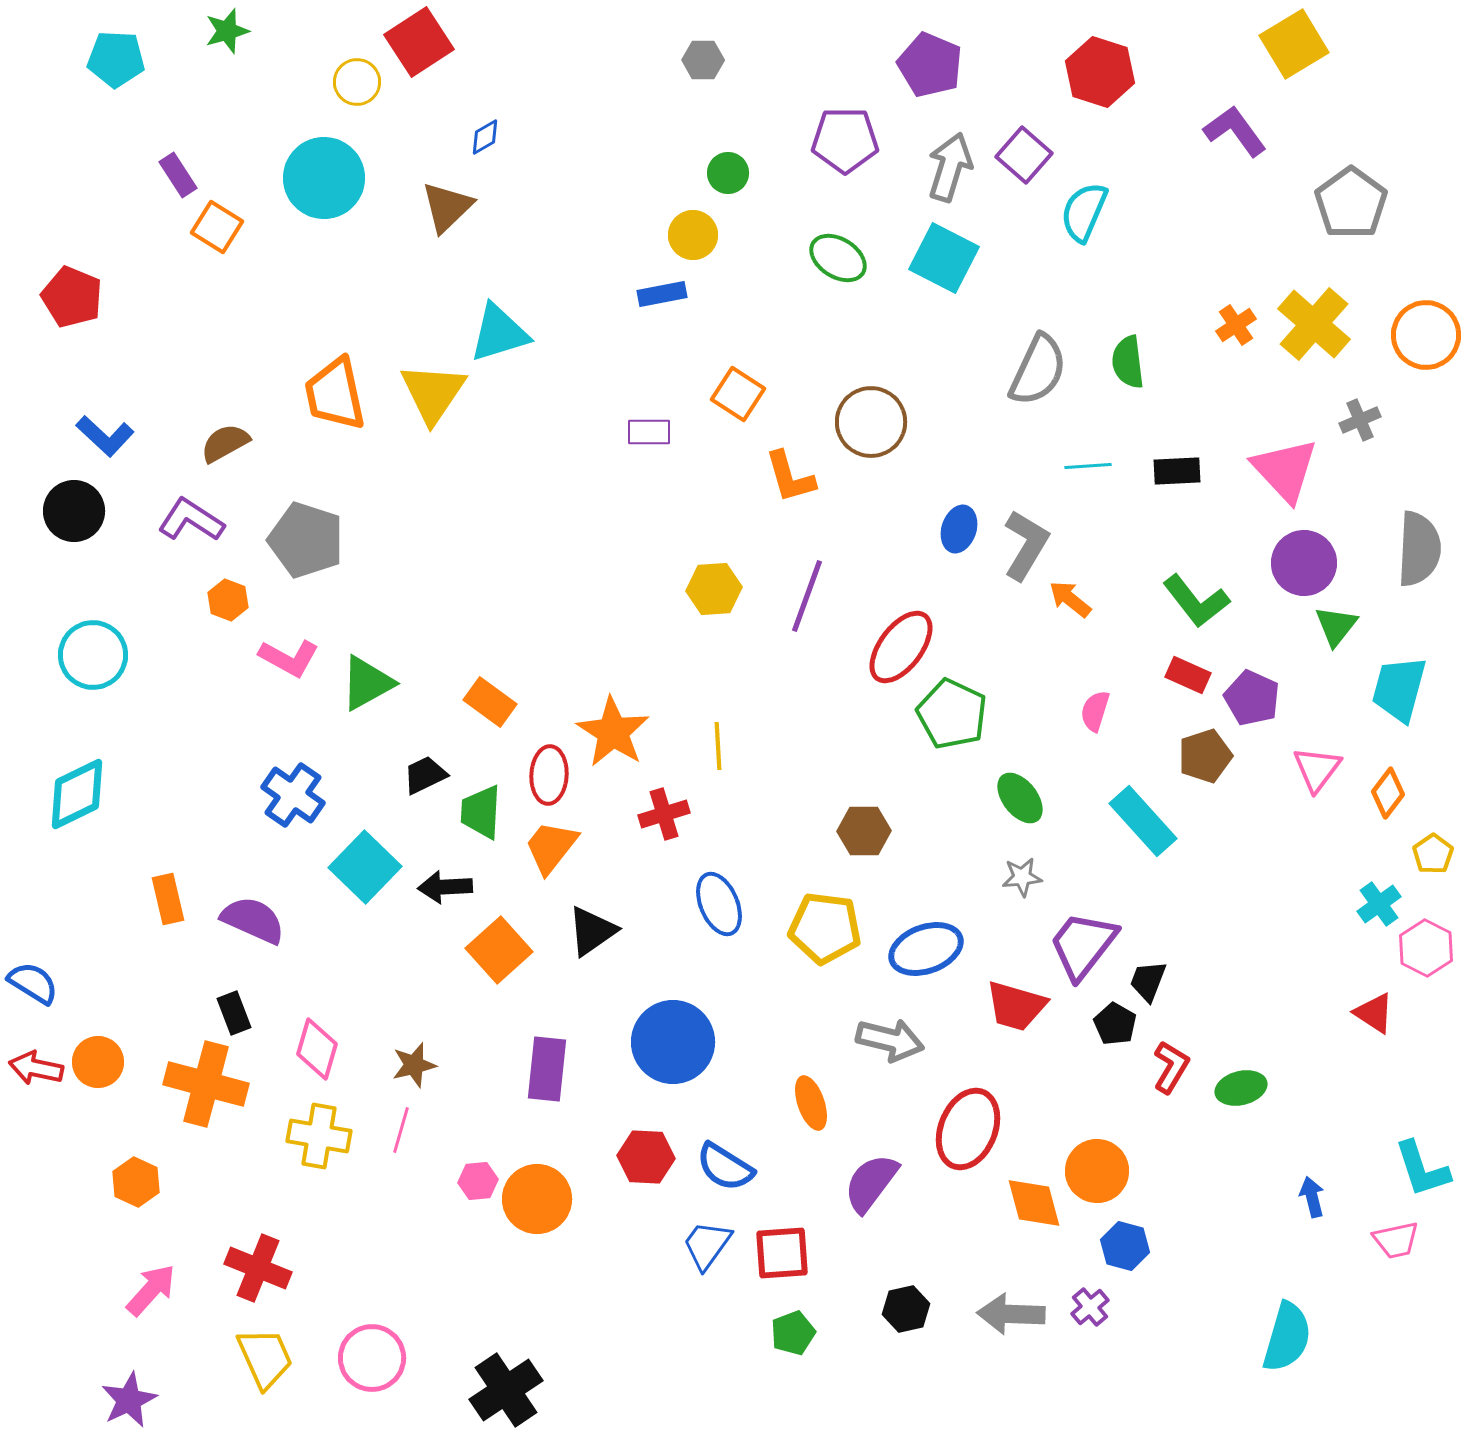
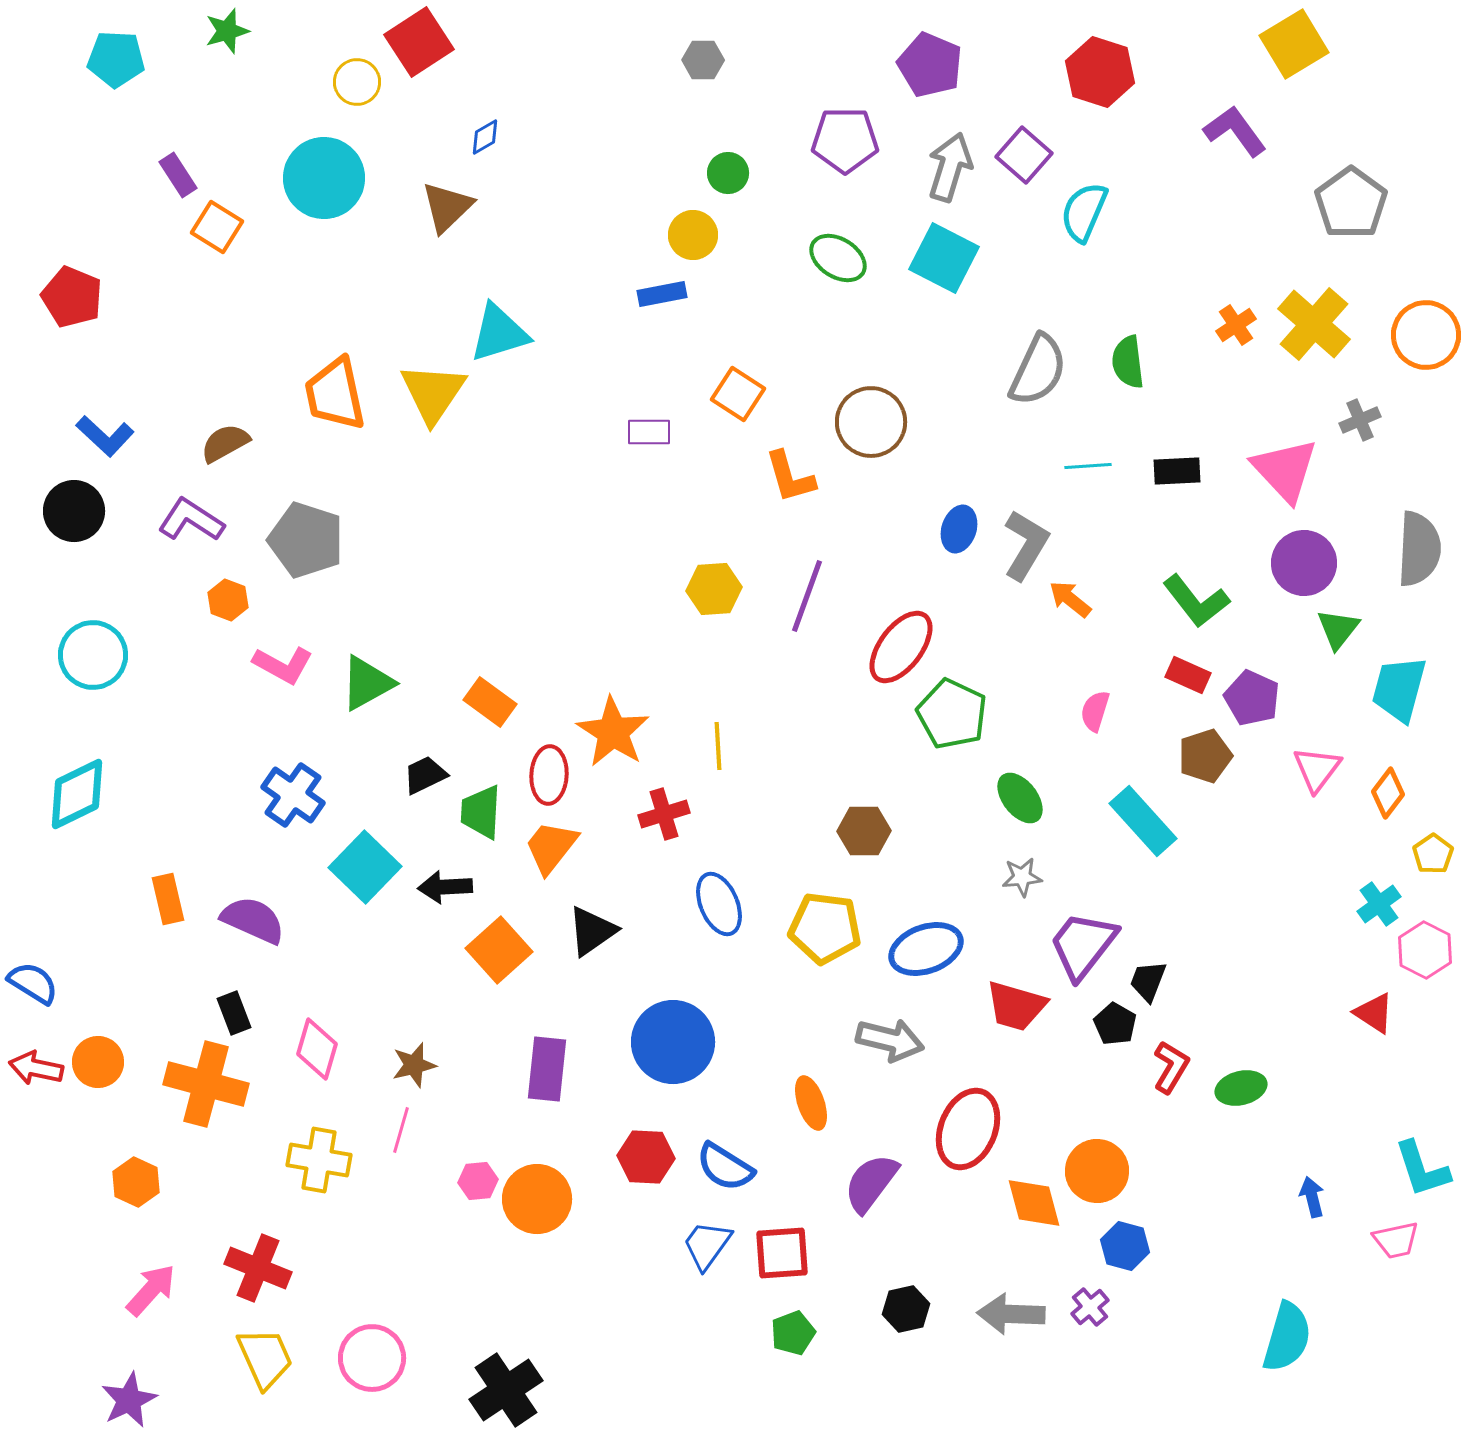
green triangle at (1336, 626): moved 2 px right, 3 px down
pink L-shape at (289, 658): moved 6 px left, 7 px down
pink hexagon at (1426, 948): moved 1 px left, 2 px down
yellow cross at (319, 1136): moved 24 px down
